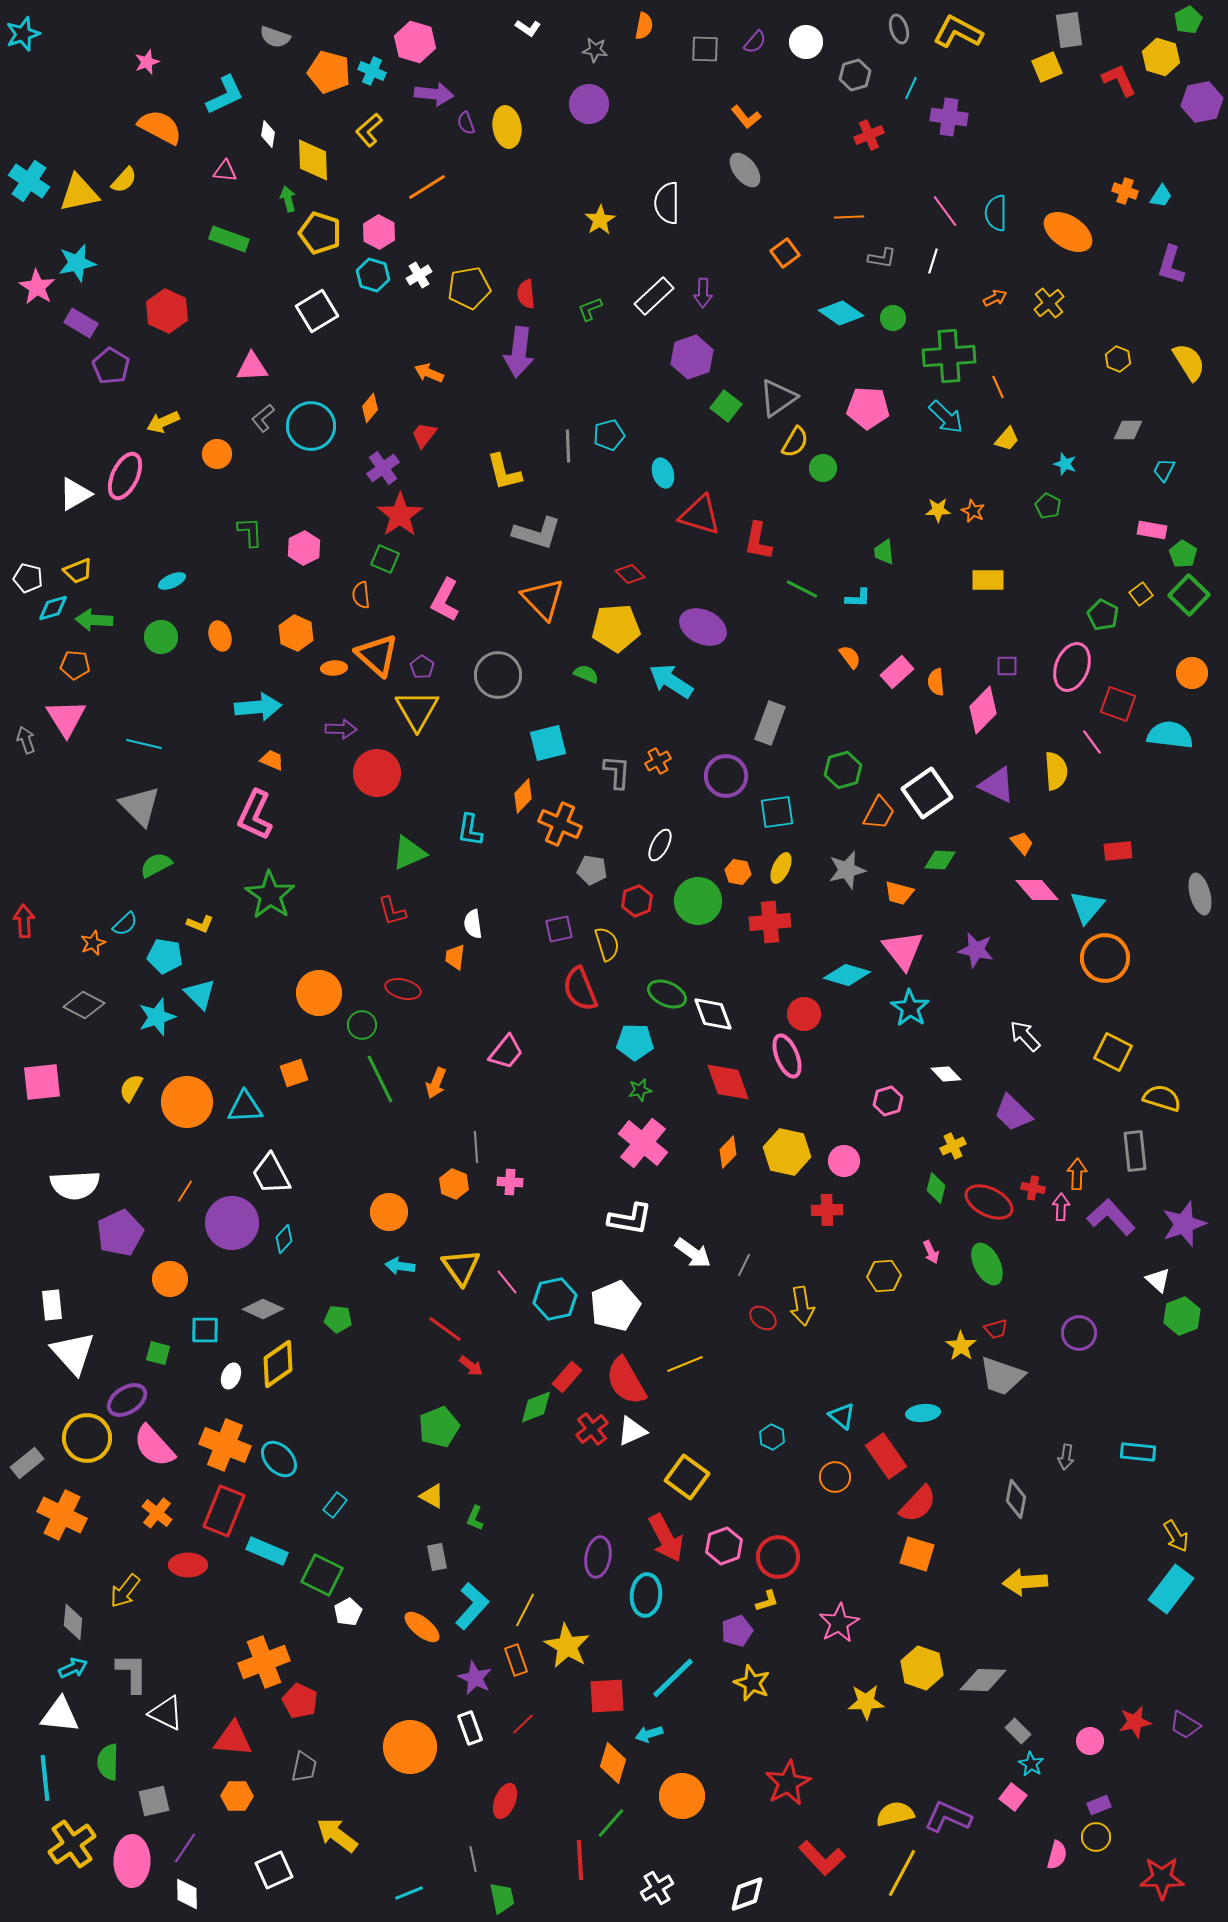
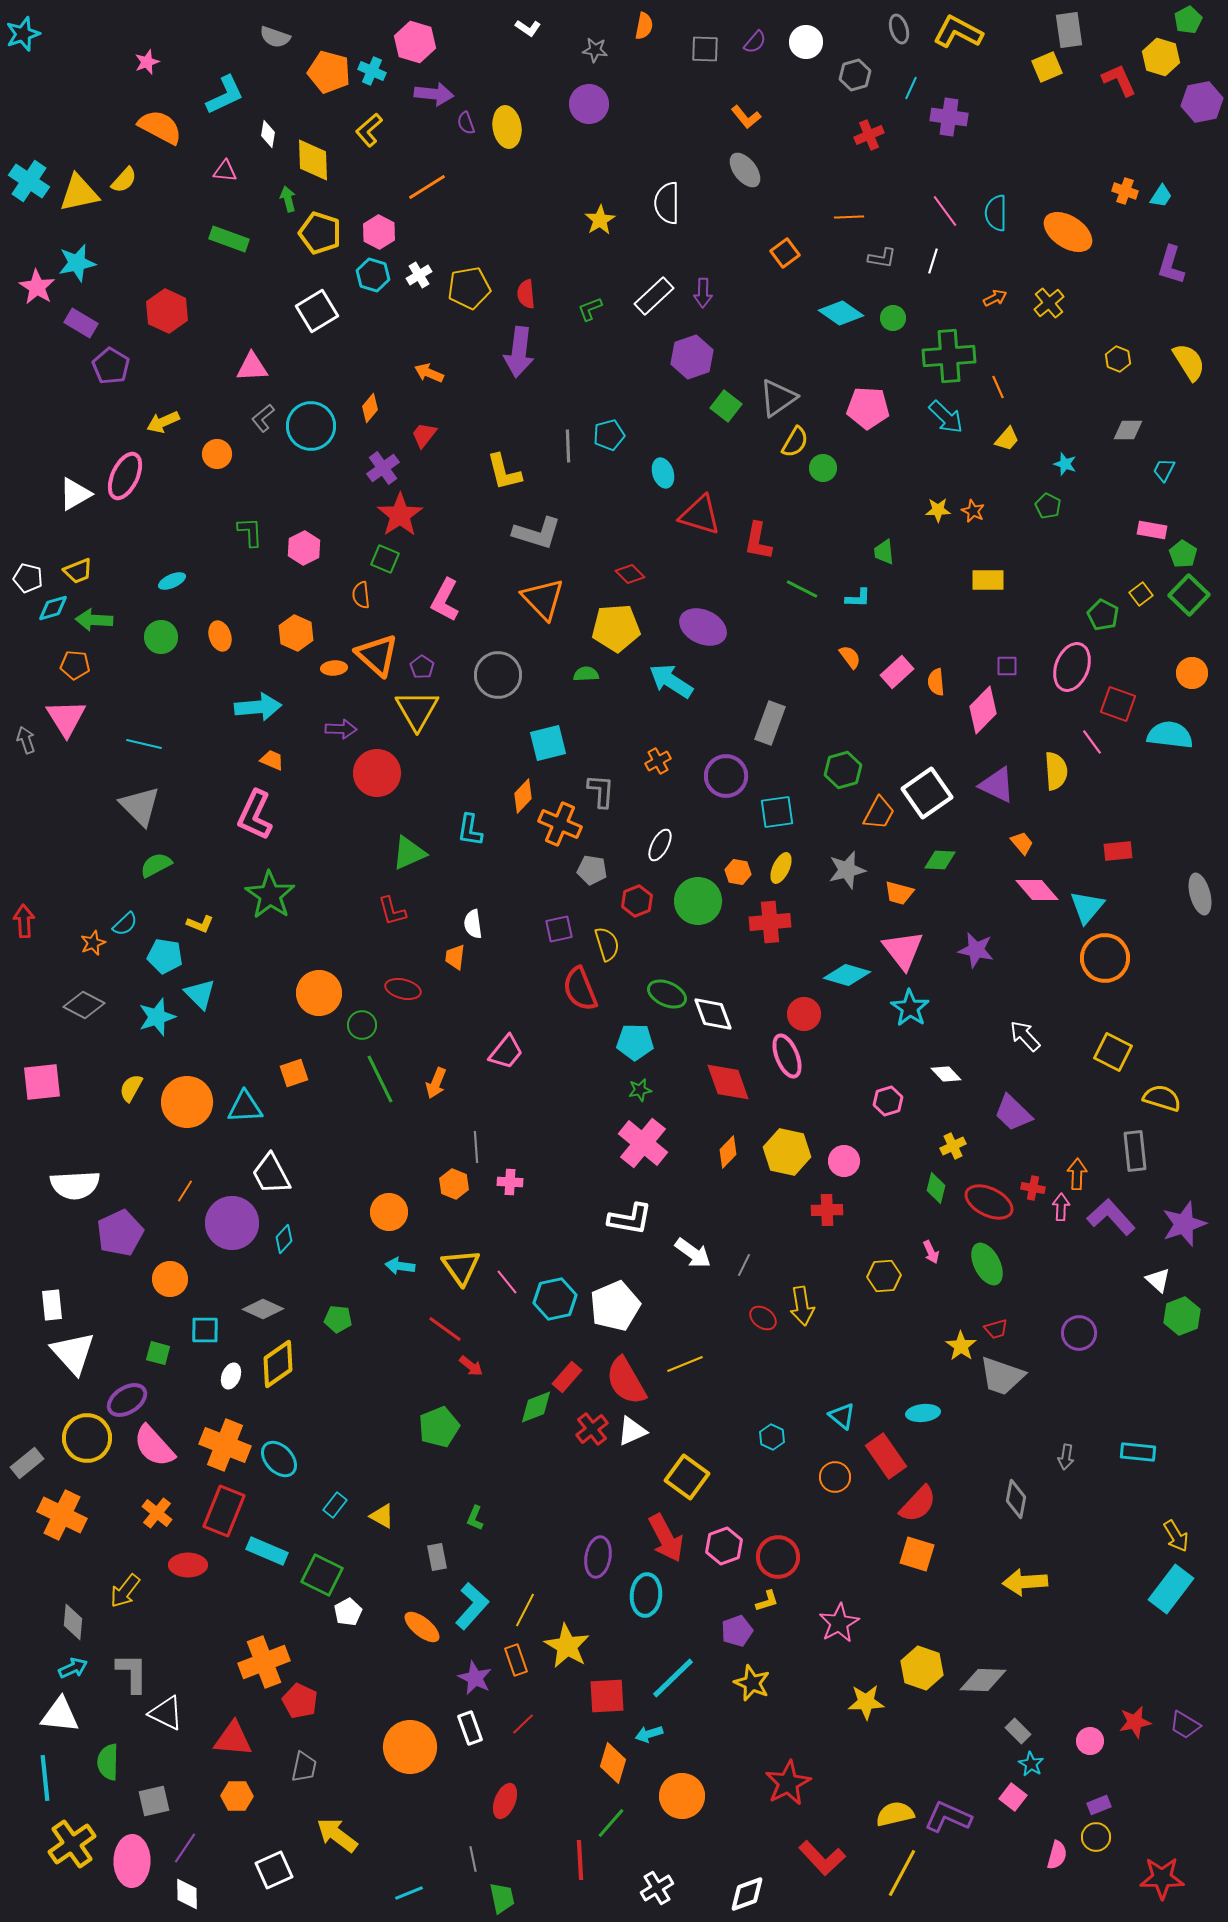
green semicircle at (586, 674): rotated 25 degrees counterclockwise
gray L-shape at (617, 772): moved 16 px left, 19 px down
yellow triangle at (432, 1496): moved 50 px left, 20 px down
